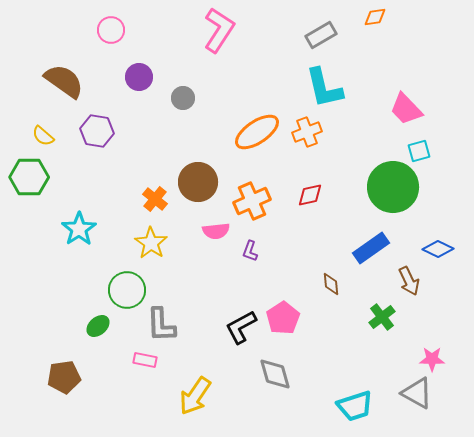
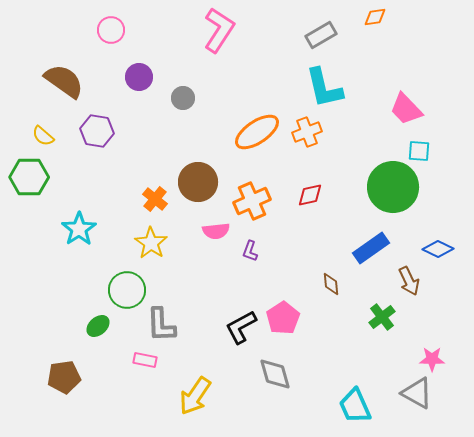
cyan square at (419, 151): rotated 20 degrees clockwise
cyan trapezoid at (355, 406): rotated 84 degrees clockwise
